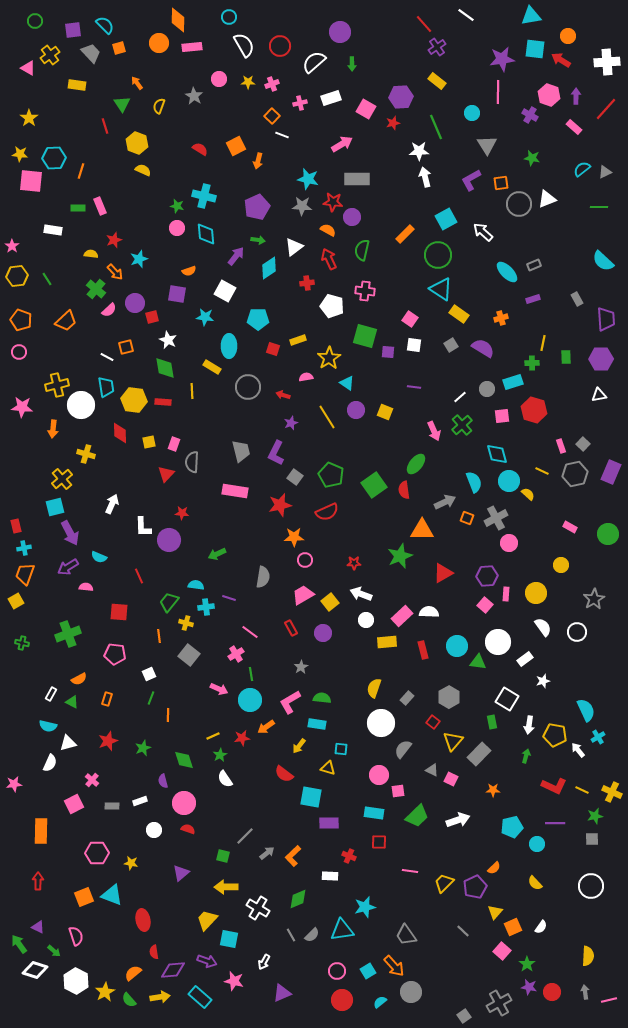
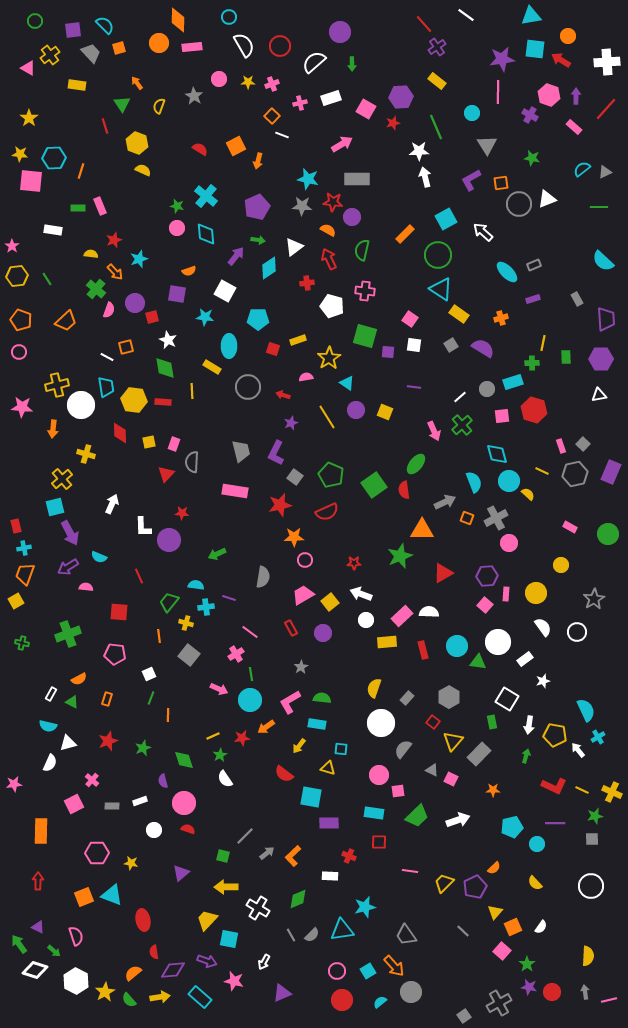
cyan cross at (204, 196): moved 2 px right; rotated 25 degrees clockwise
pink semicircle at (109, 310): rotated 28 degrees counterclockwise
